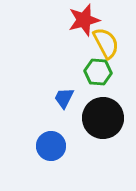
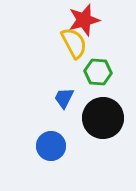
yellow semicircle: moved 32 px left
